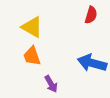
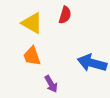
red semicircle: moved 26 px left
yellow triangle: moved 4 px up
